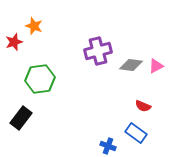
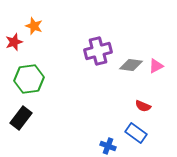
green hexagon: moved 11 px left
